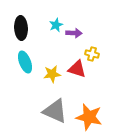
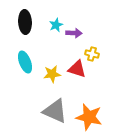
black ellipse: moved 4 px right, 6 px up
